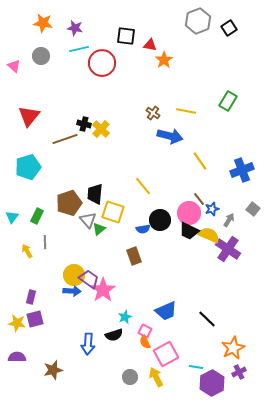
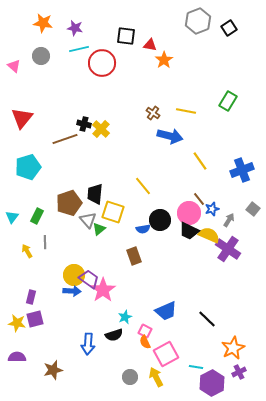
red triangle at (29, 116): moved 7 px left, 2 px down
